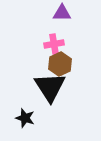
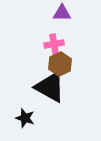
black triangle: rotated 28 degrees counterclockwise
